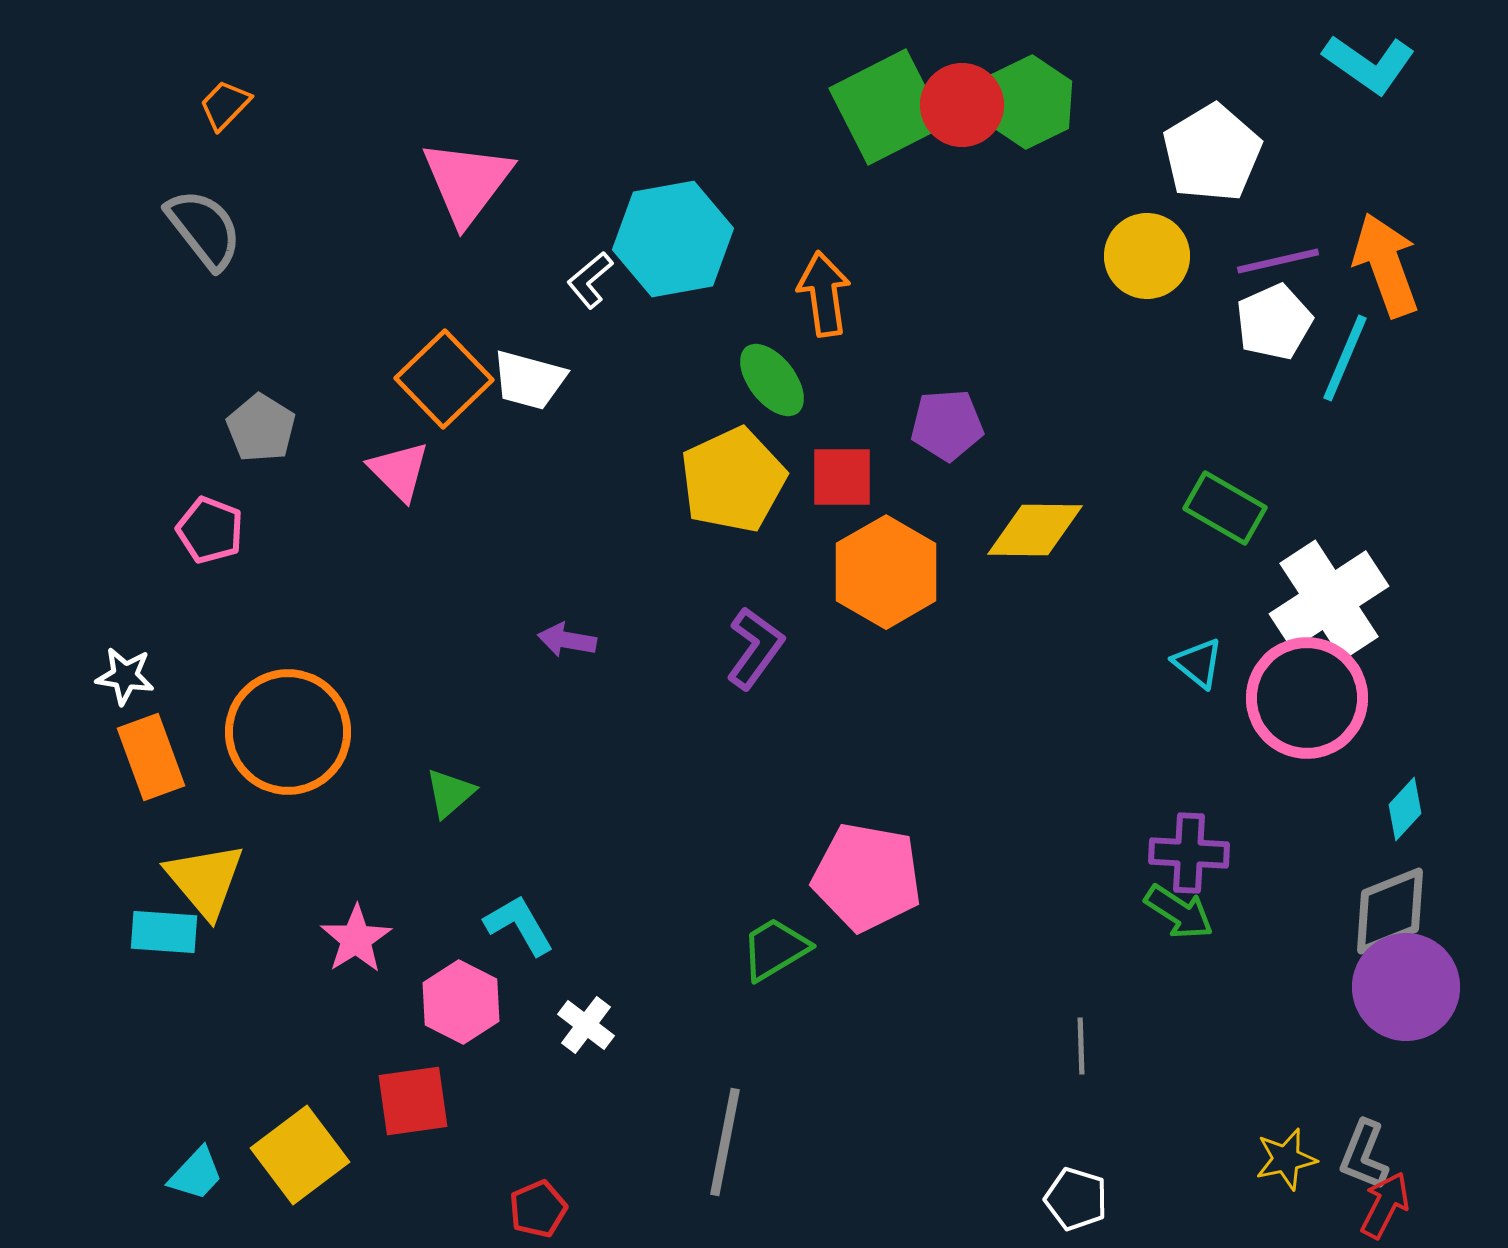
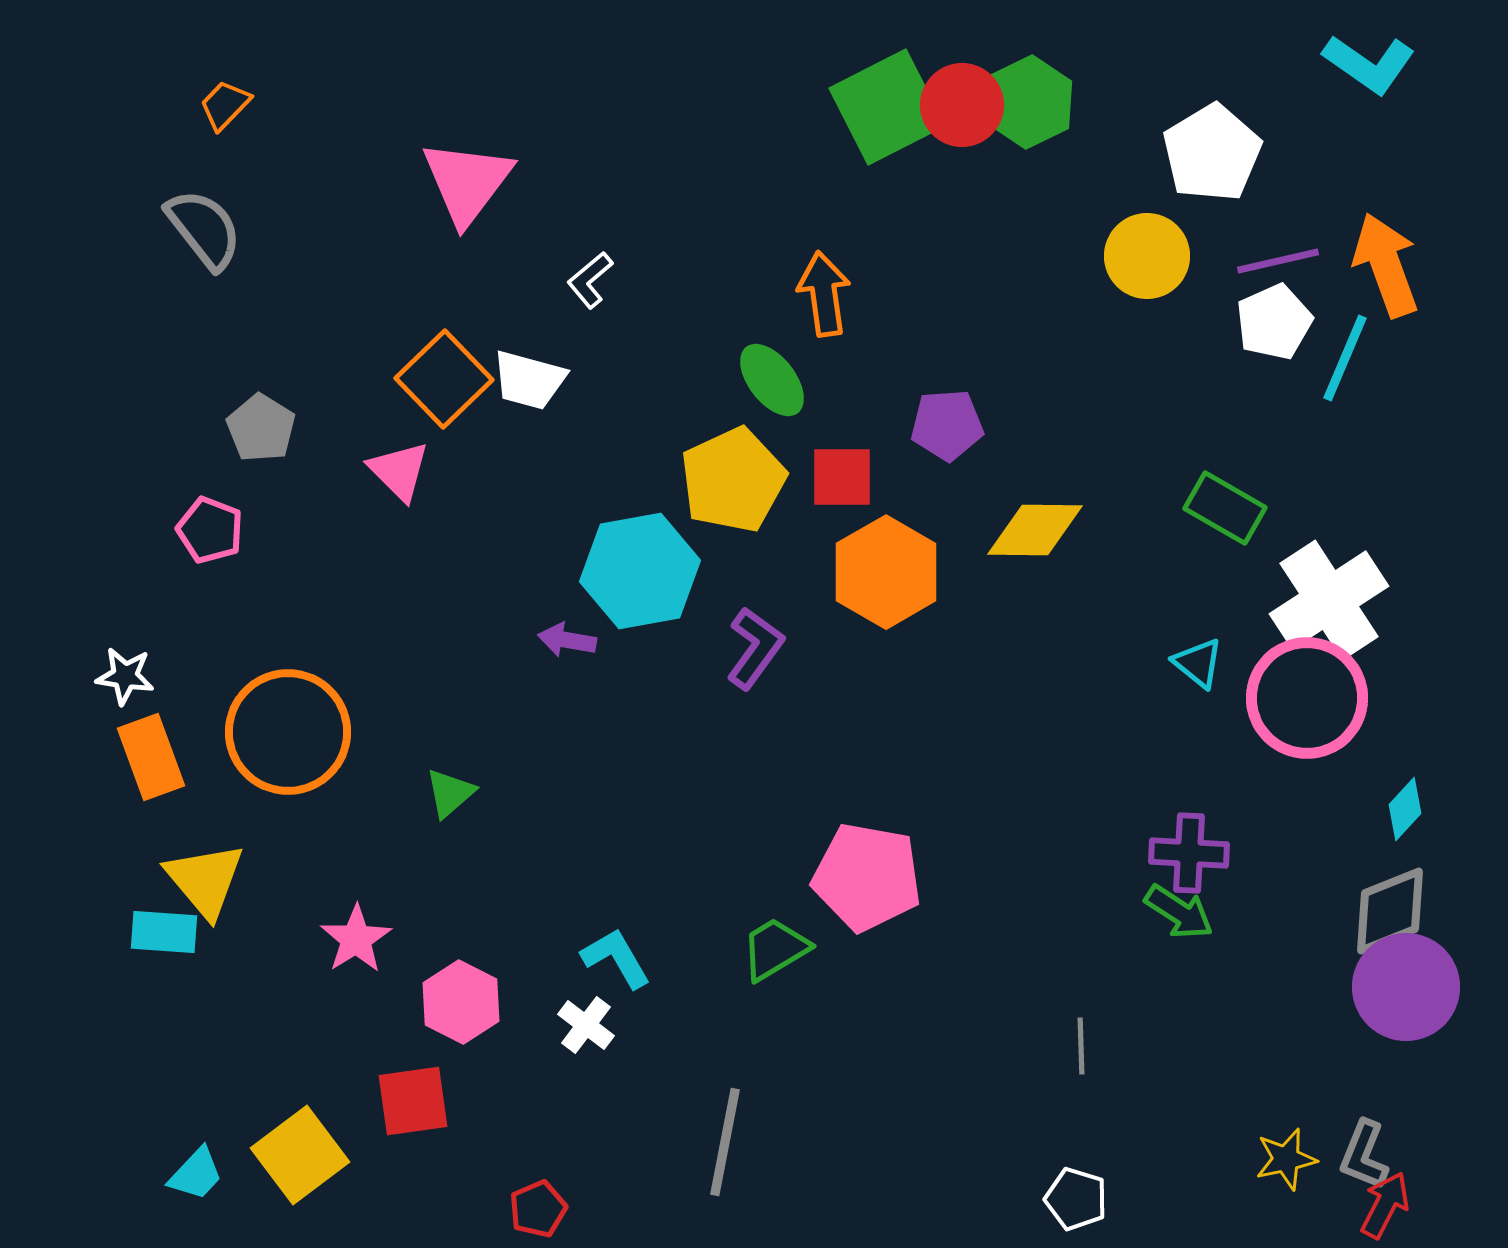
cyan hexagon at (673, 239): moved 33 px left, 332 px down
cyan L-shape at (519, 925): moved 97 px right, 33 px down
